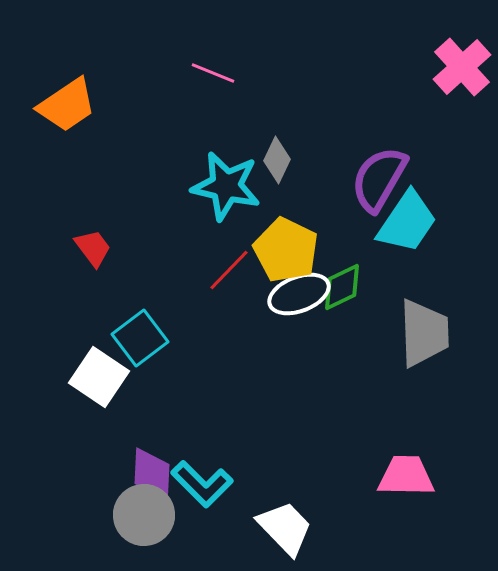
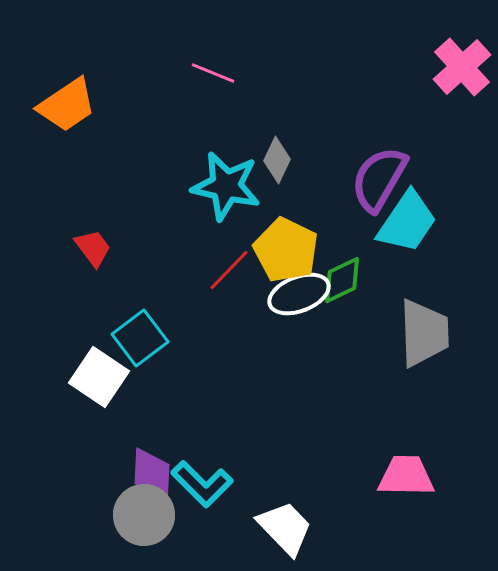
green diamond: moved 7 px up
